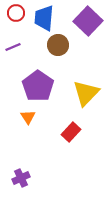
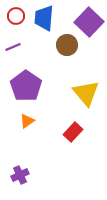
red circle: moved 3 px down
purple square: moved 1 px right, 1 px down
brown circle: moved 9 px right
purple pentagon: moved 12 px left
yellow triangle: rotated 24 degrees counterclockwise
orange triangle: moved 1 px left, 4 px down; rotated 28 degrees clockwise
red rectangle: moved 2 px right
purple cross: moved 1 px left, 3 px up
